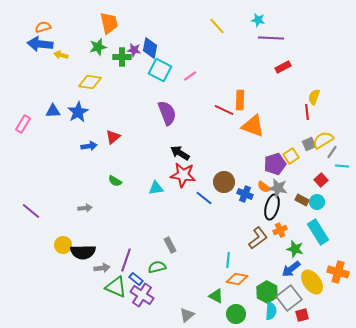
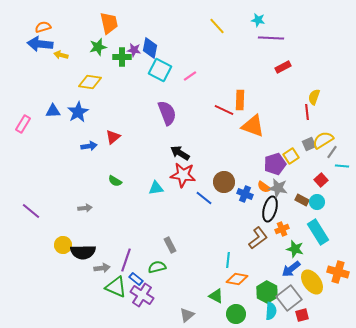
black ellipse at (272, 207): moved 2 px left, 2 px down
orange cross at (280, 230): moved 2 px right, 1 px up
